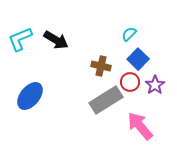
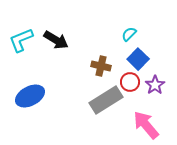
cyan L-shape: moved 1 px right, 1 px down
blue ellipse: rotated 24 degrees clockwise
pink arrow: moved 6 px right, 1 px up
